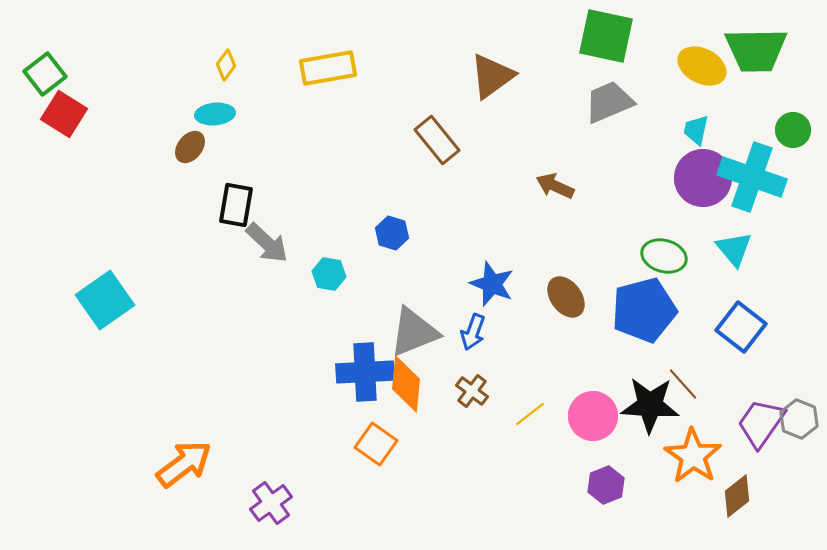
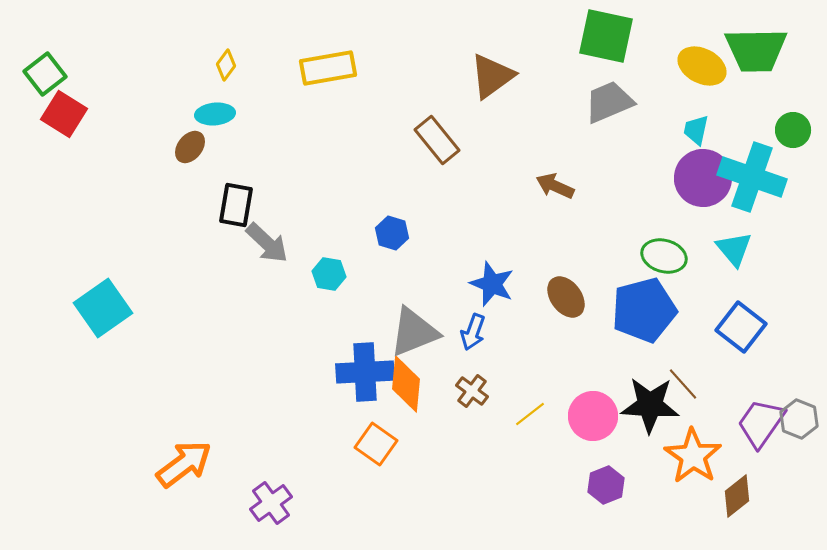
cyan square at (105, 300): moved 2 px left, 8 px down
